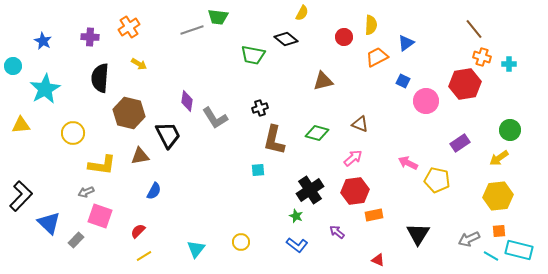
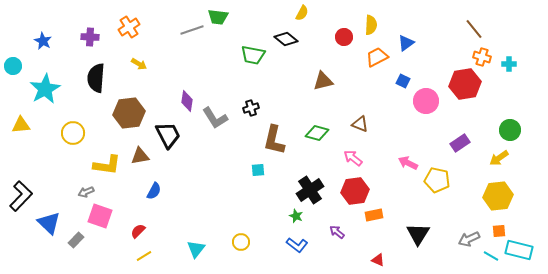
black semicircle at (100, 78): moved 4 px left
black cross at (260, 108): moved 9 px left
brown hexagon at (129, 113): rotated 20 degrees counterclockwise
pink arrow at (353, 158): rotated 102 degrees counterclockwise
yellow L-shape at (102, 165): moved 5 px right
